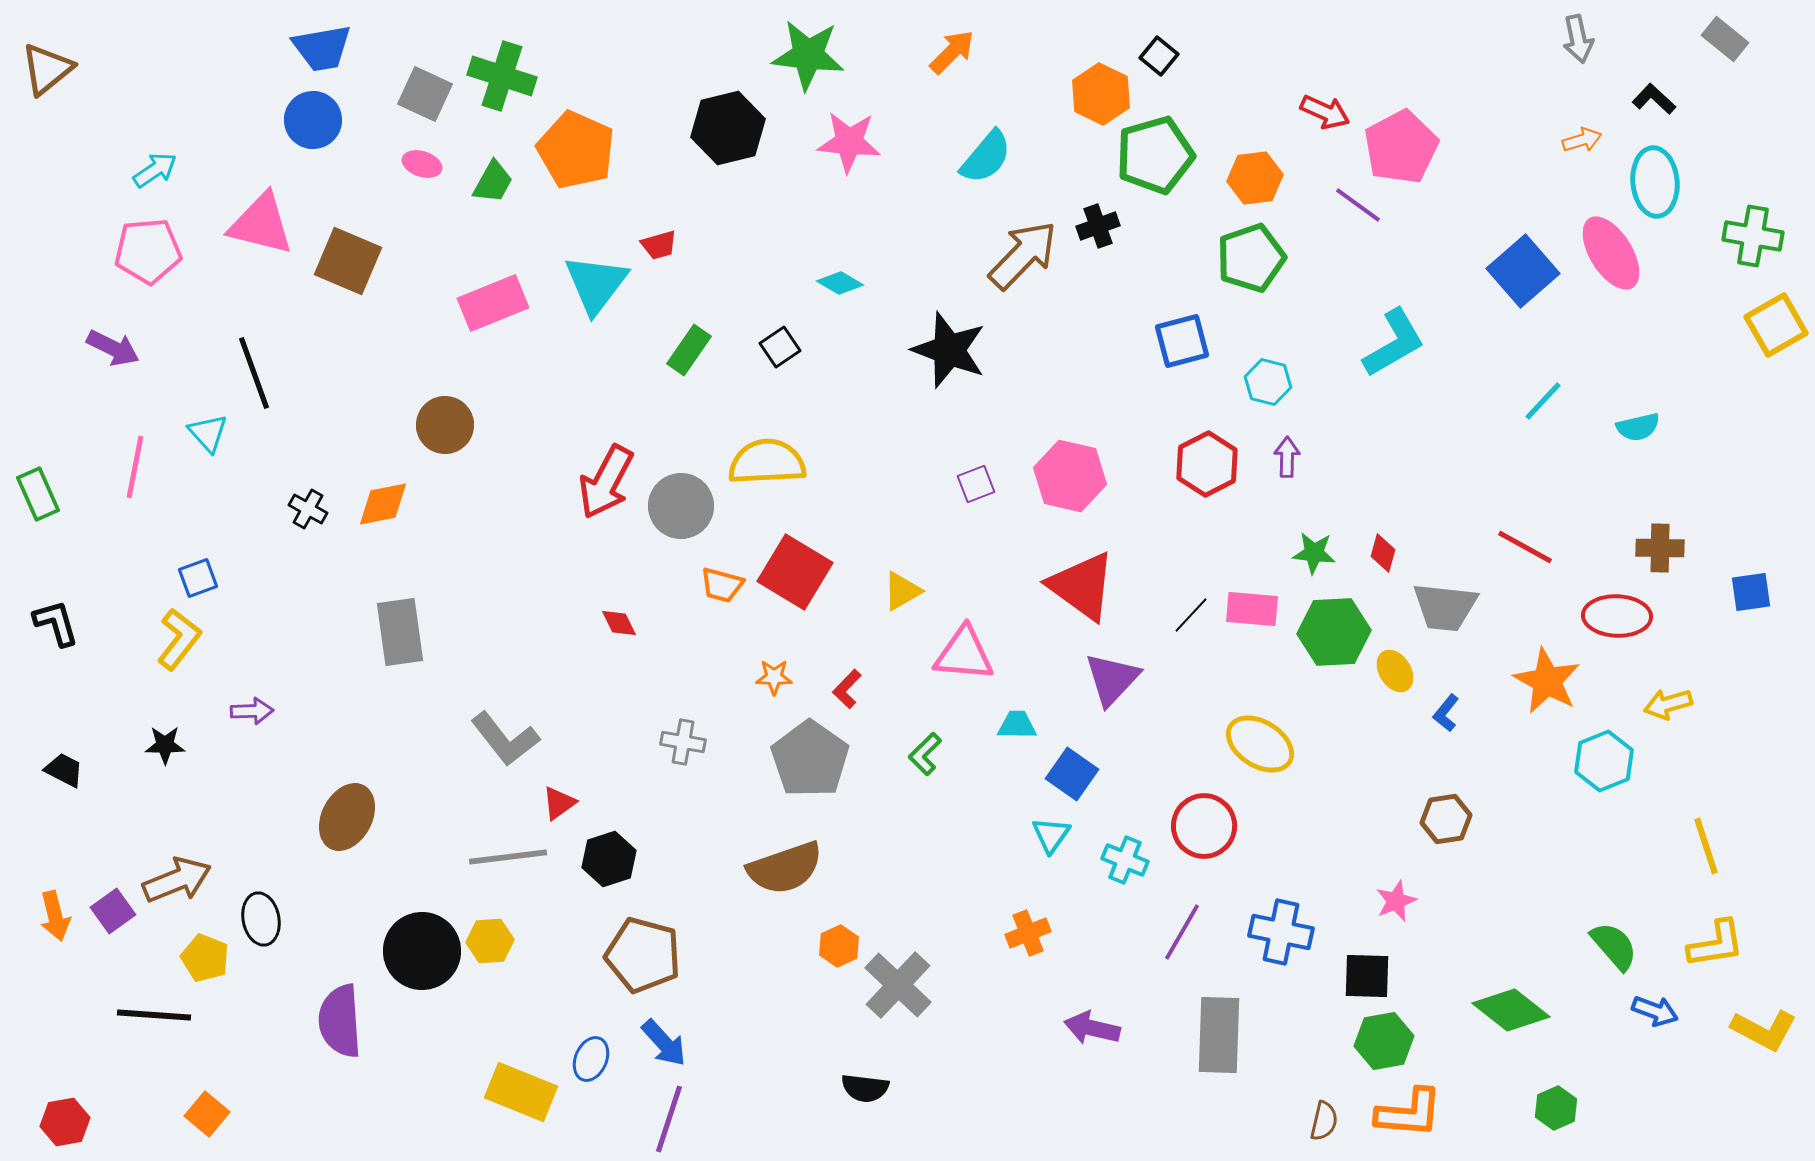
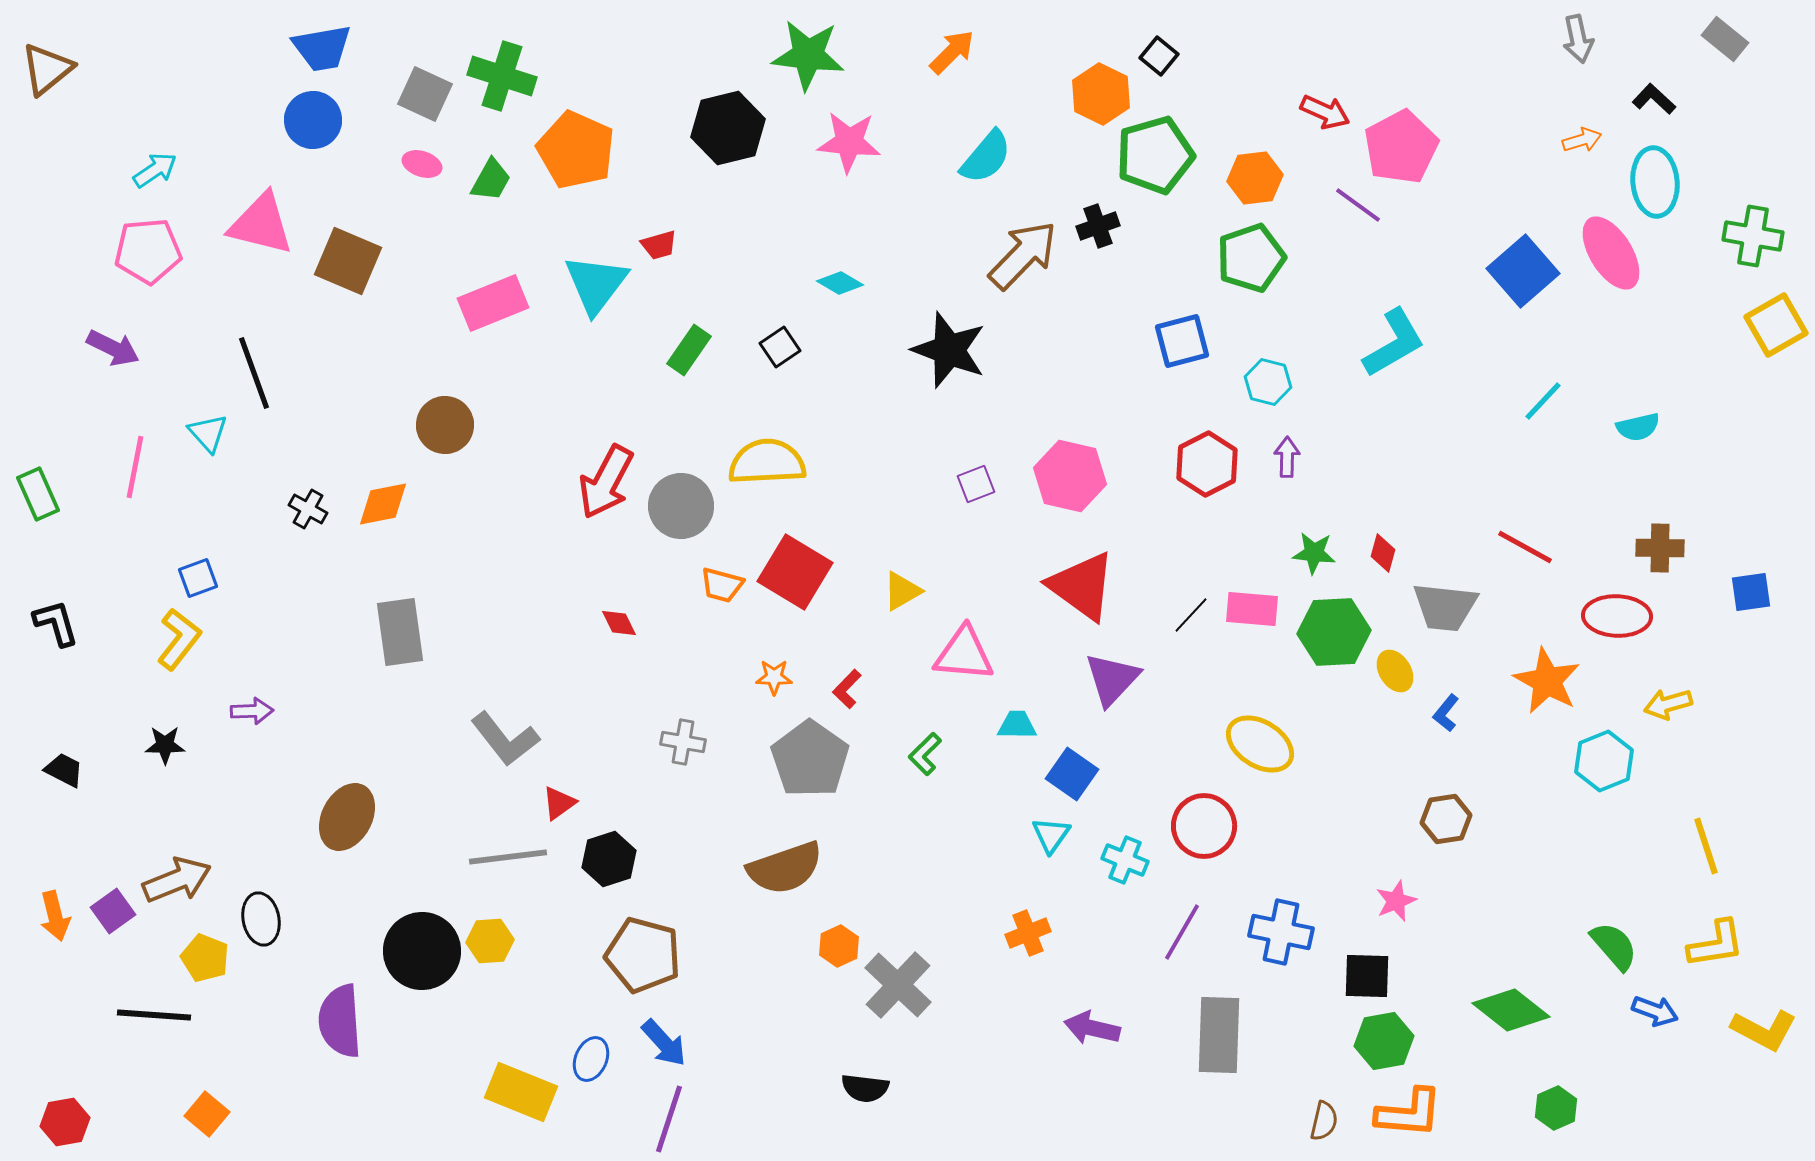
green trapezoid at (493, 182): moved 2 px left, 2 px up
